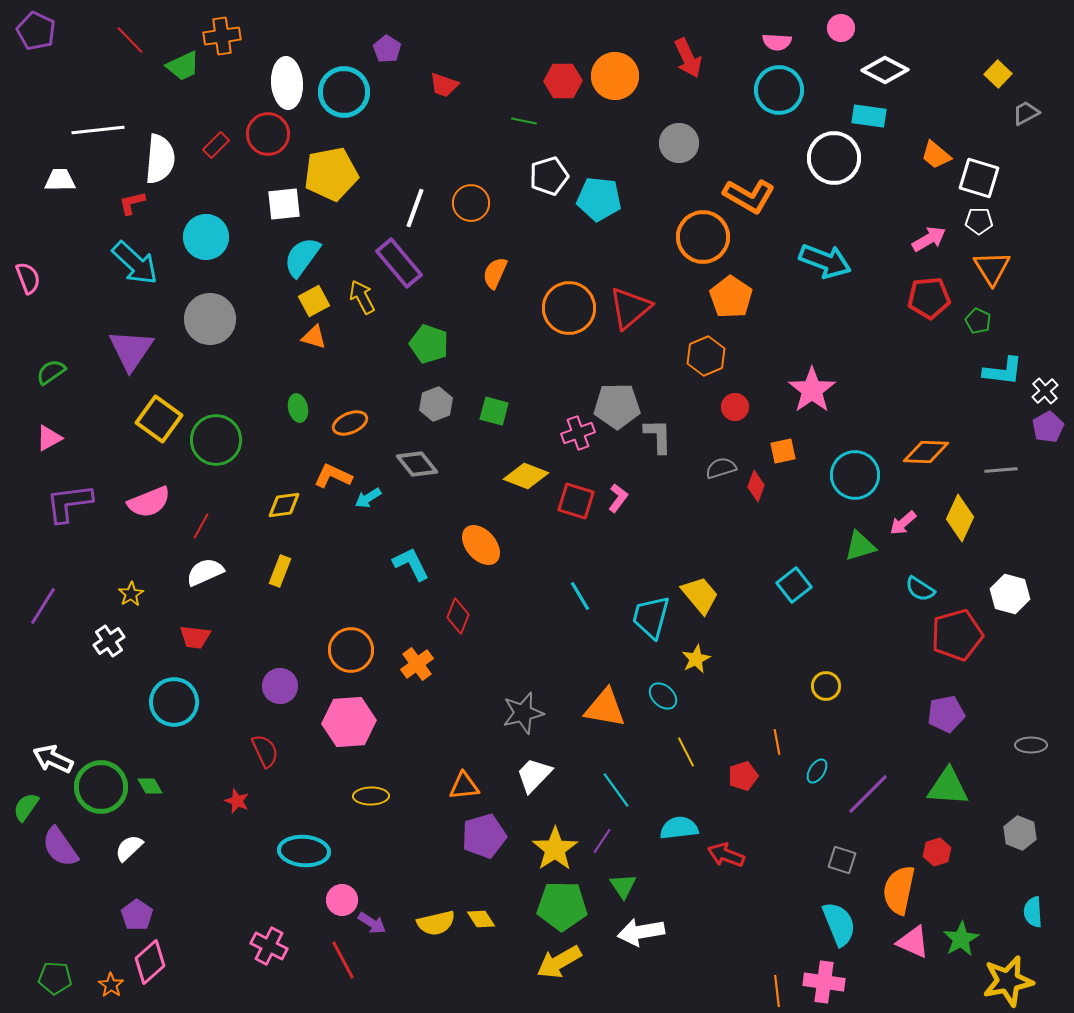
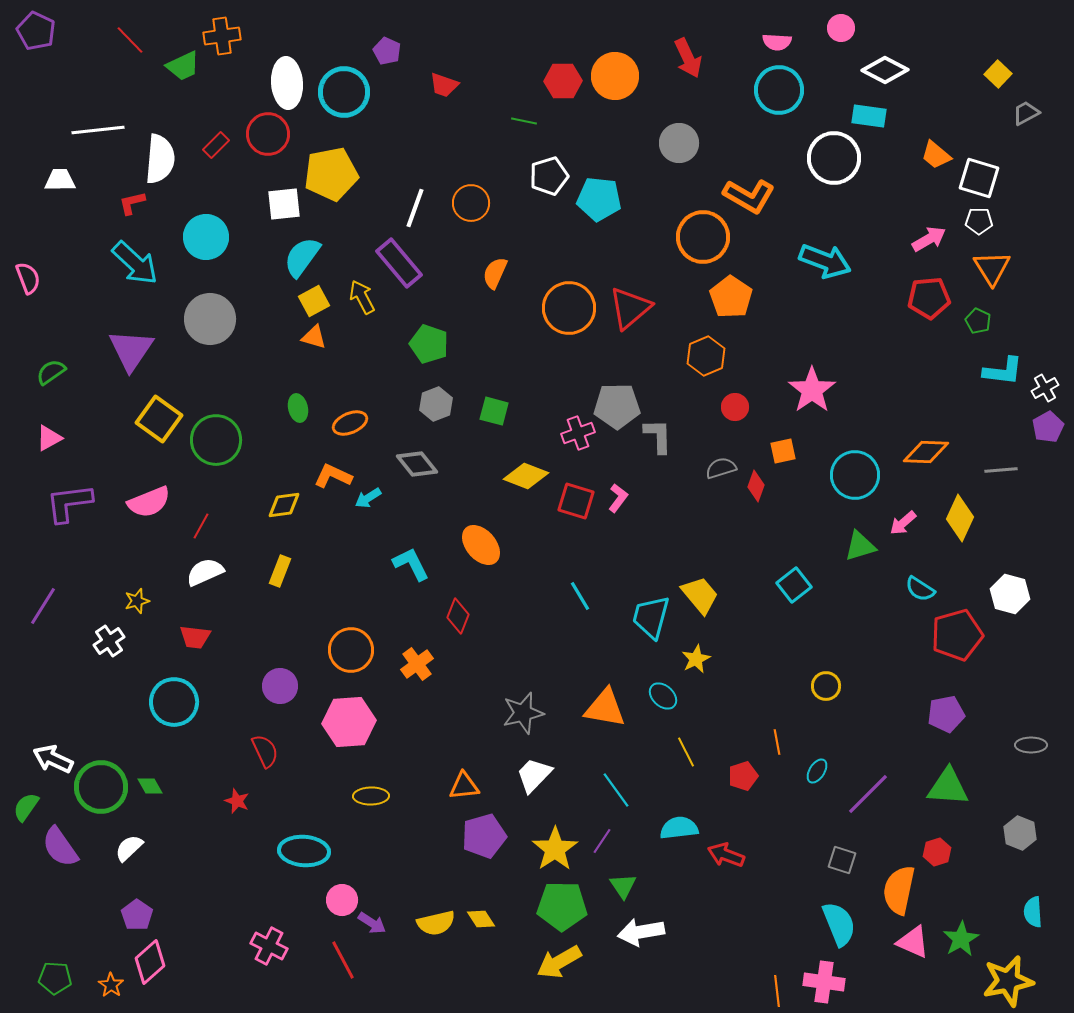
purple pentagon at (387, 49): moved 2 px down; rotated 8 degrees counterclockwise
white cross at (1045, 391): moved 3 px up; rotated 12 degrees clockwise
yellow star at (131, 594): moved 6 px right, 7 px down; rotated 15 degrees clockwise
